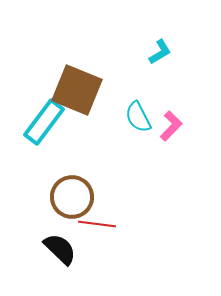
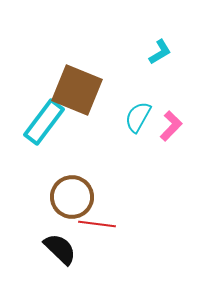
cyan semicircle: rotated 56 degrees clockwise
